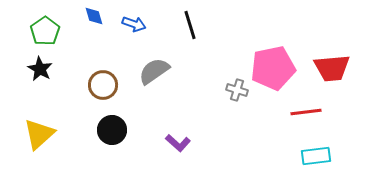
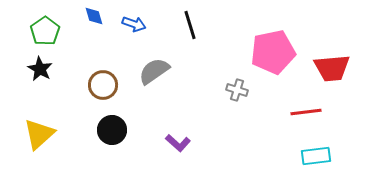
pink pentagon: moved 16 px up
